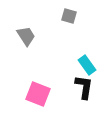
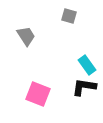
black L-shape: rotated 90 degrees counterclockwise
